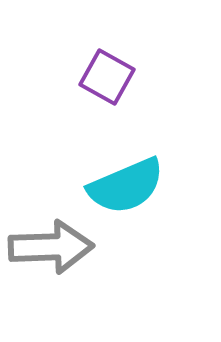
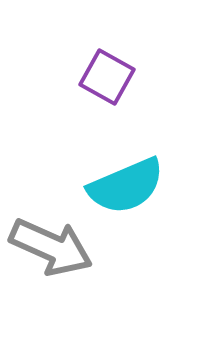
gray arrow: rotated 26 degrees clockwise
